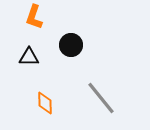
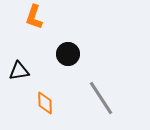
black circle: moved 3 px left, 9 px down
black triangle: moved 10 px left, 14 px down; rotated 10 degrees counterclockwise
gray line: rotated 6 degrees clockwise
